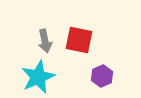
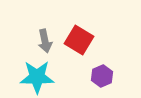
red square: rotated 20 degrees clockwise
cyan star: moved 1 px left; rotated 24 degrees clockwise
